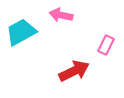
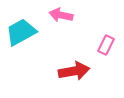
red arrow: rotated 16 degrees clockwise
